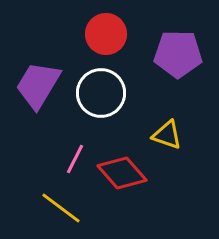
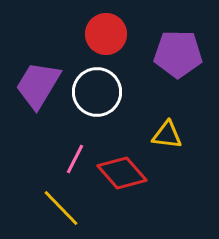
white circle: moved 4 px left, 1 px up
yellow triangle: rotated 12 degrees counterclockwise
yellow line: rotated 9 degrees clockwise
